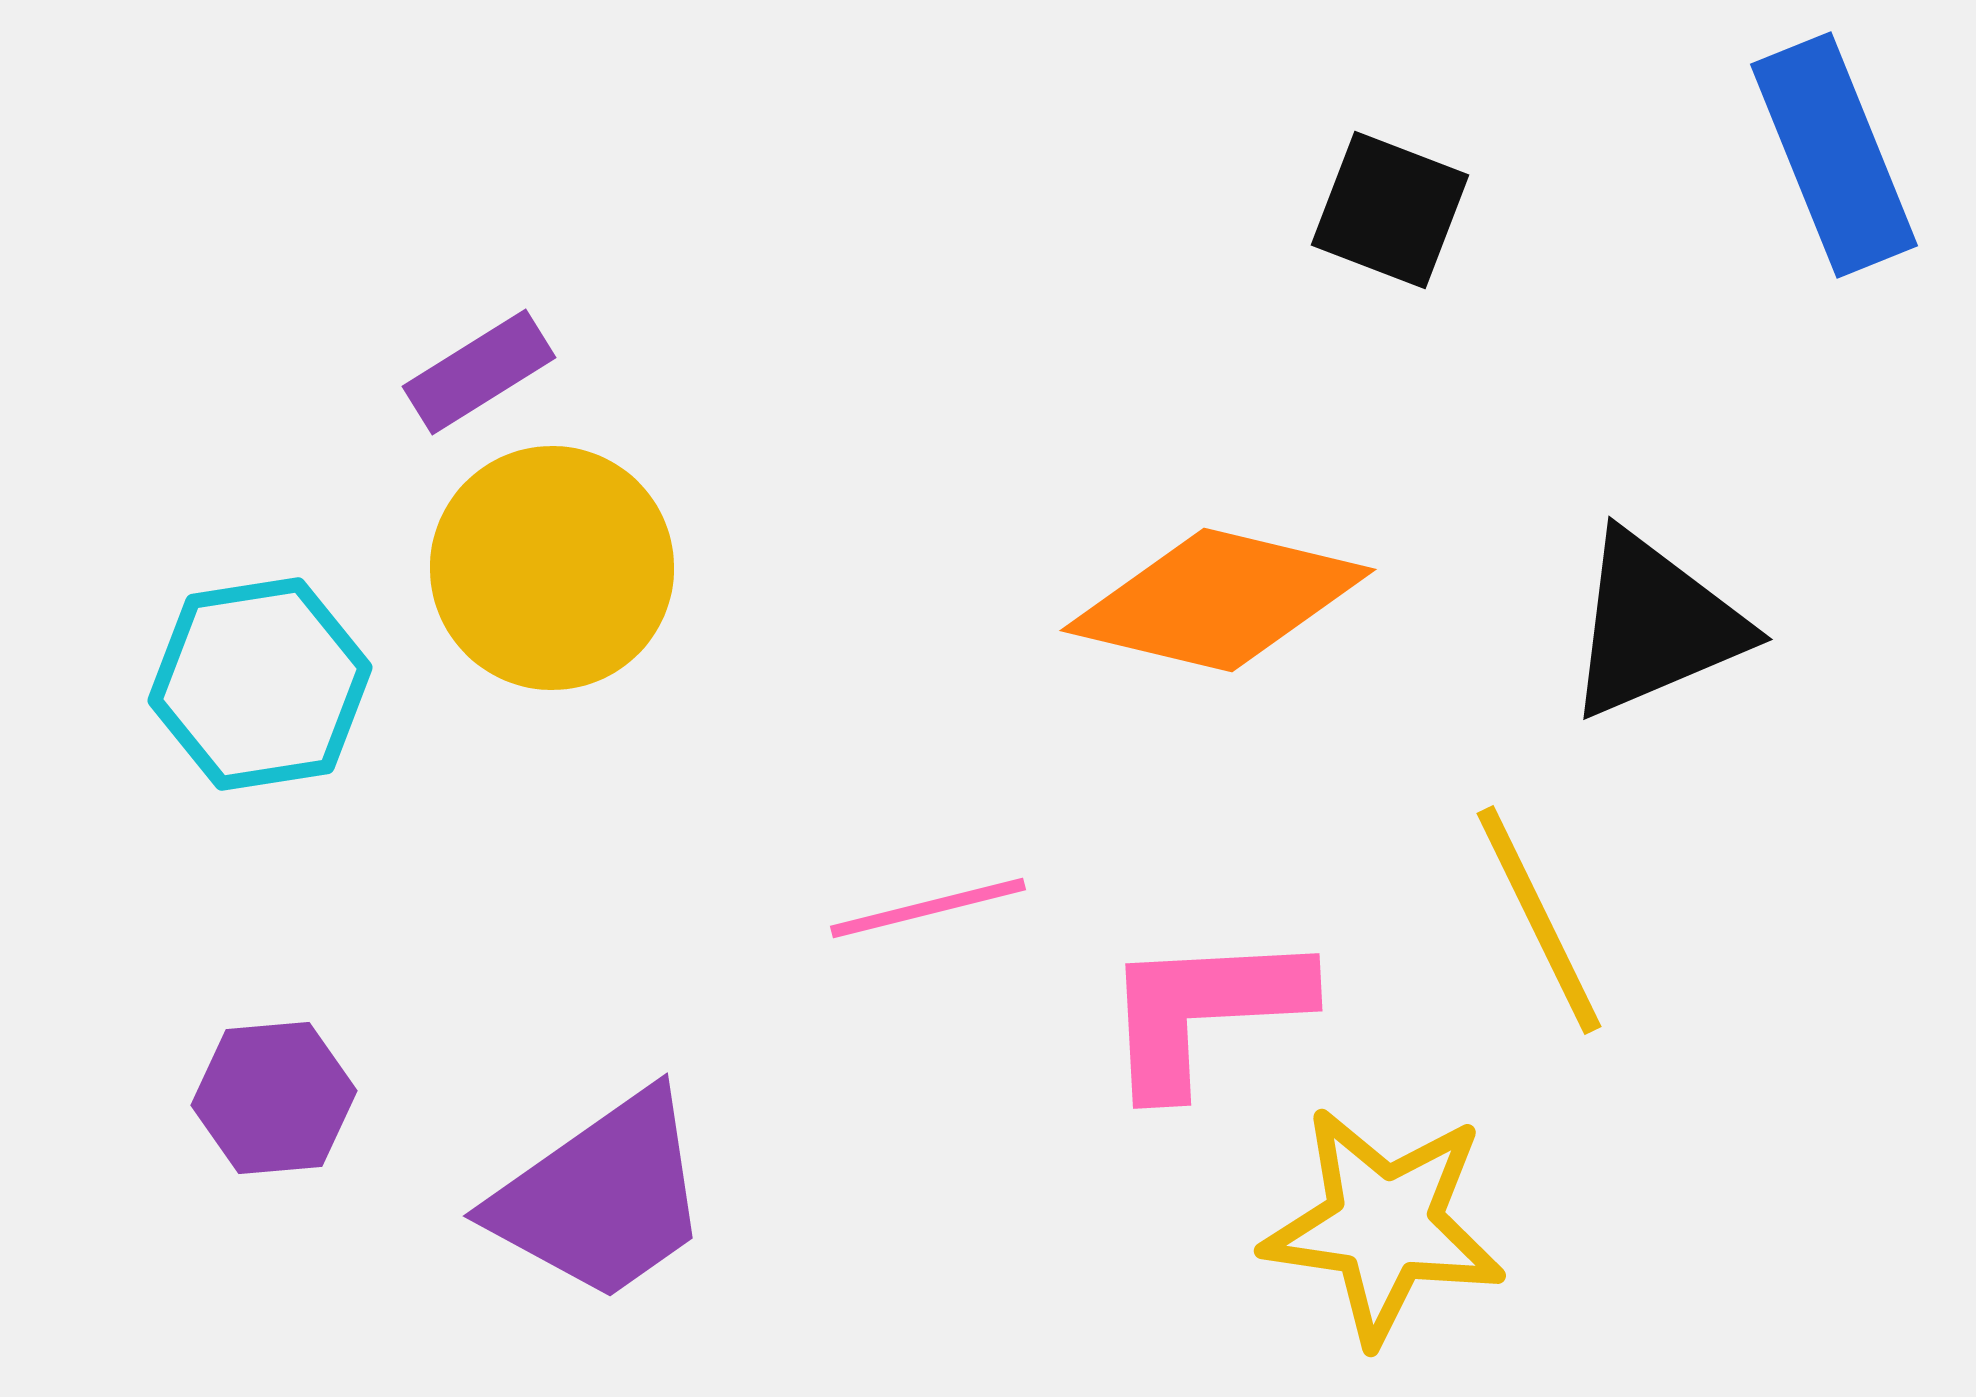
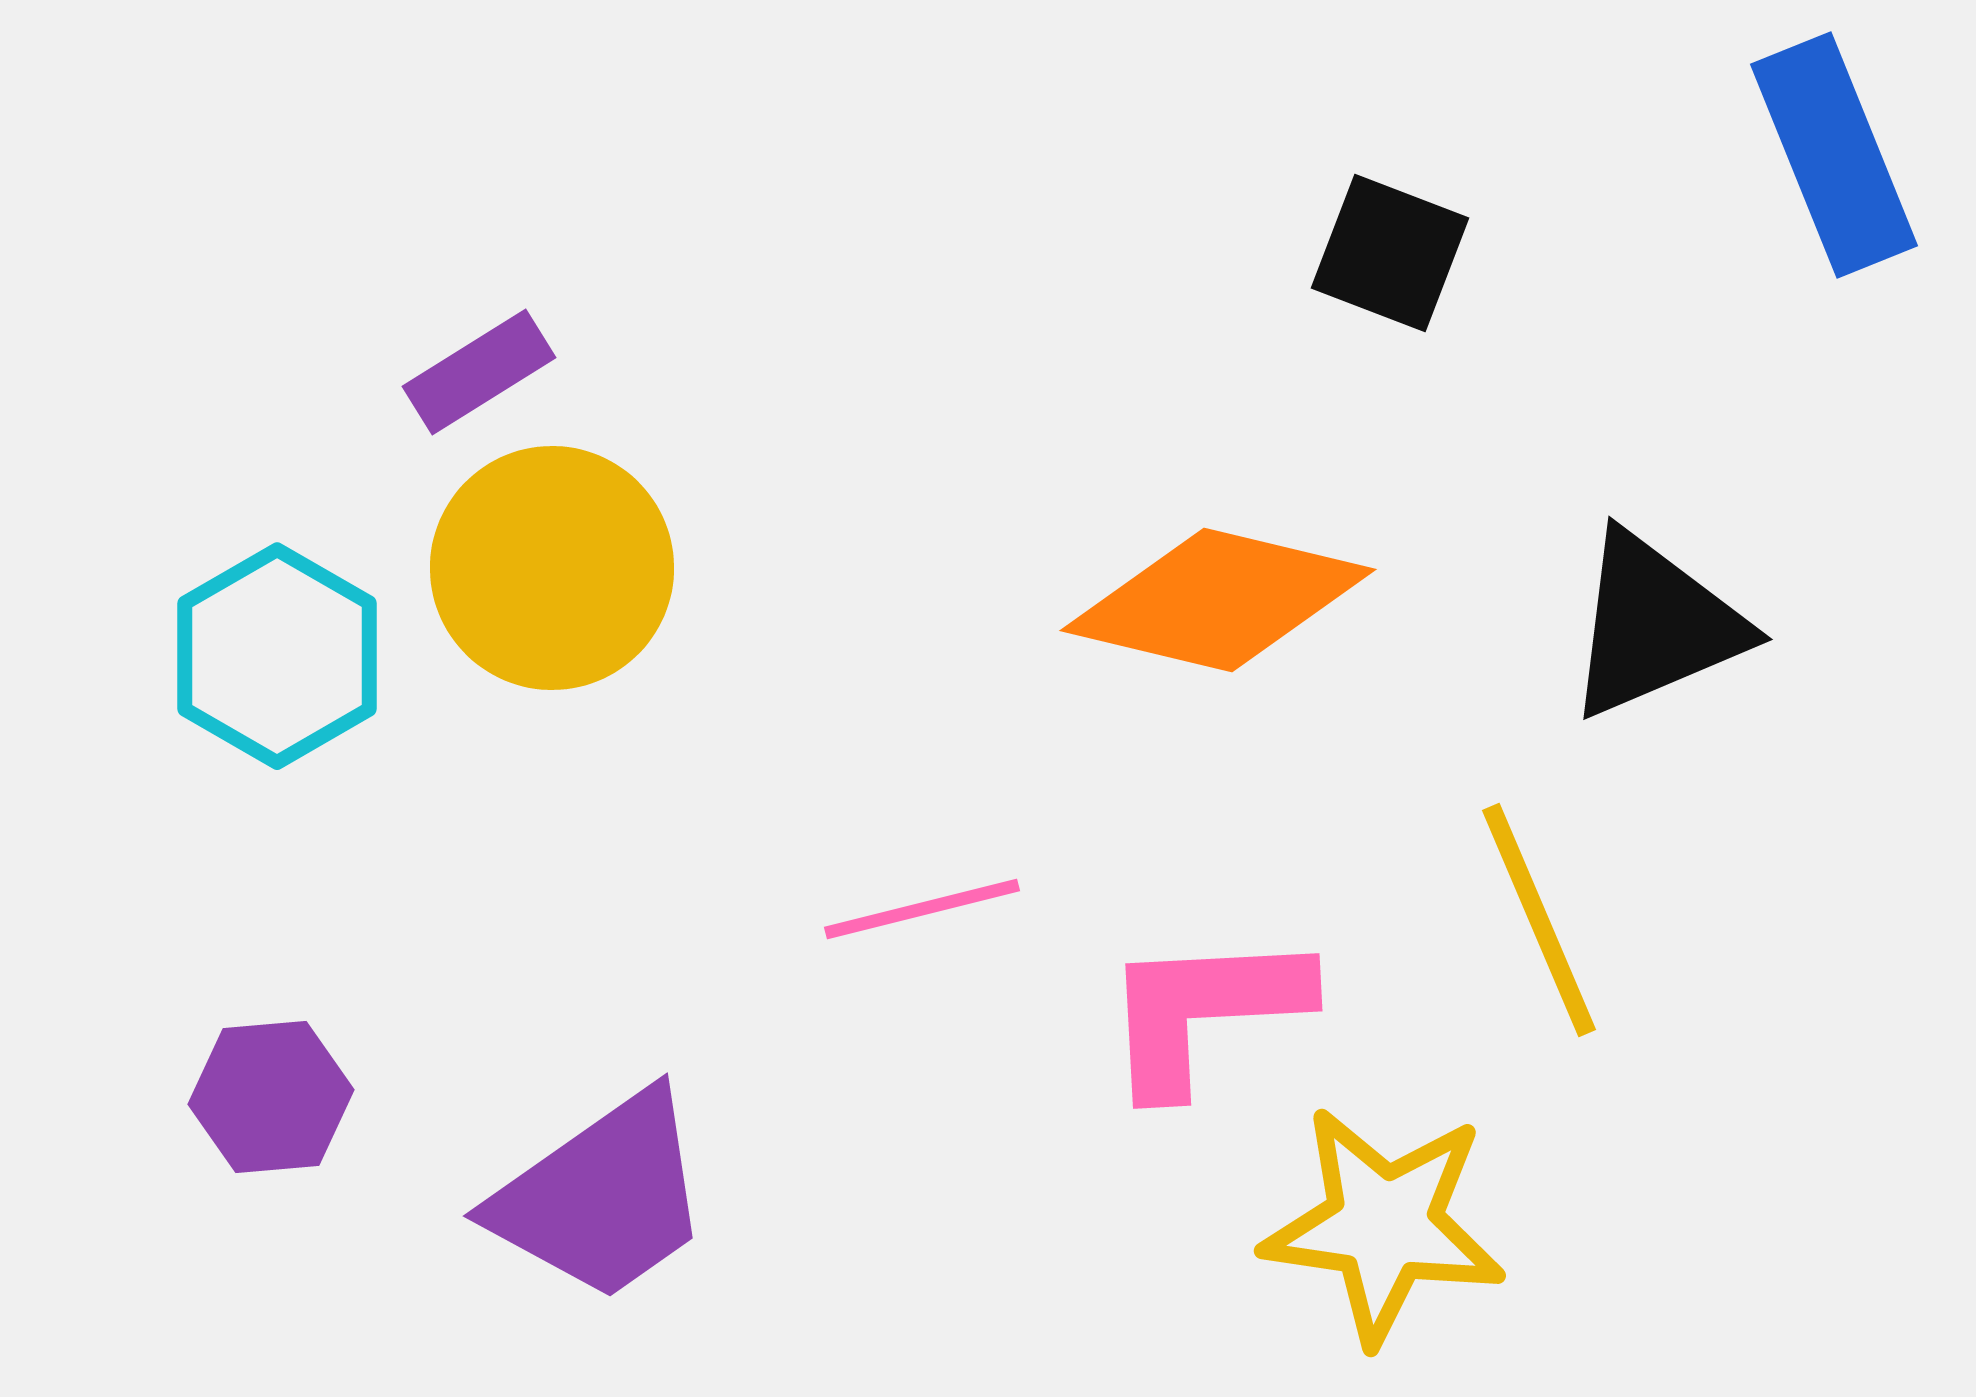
black square: moved 43 px down
cyan hexagon: moved 17 px right, 28 px up; rotated 21 degrees counterclockwise
pink line: moved 6 px left, 1 px down
yellow line: rotated 3 degrees clockwise
purple hexagon: moved 3 px left, 1 px up
